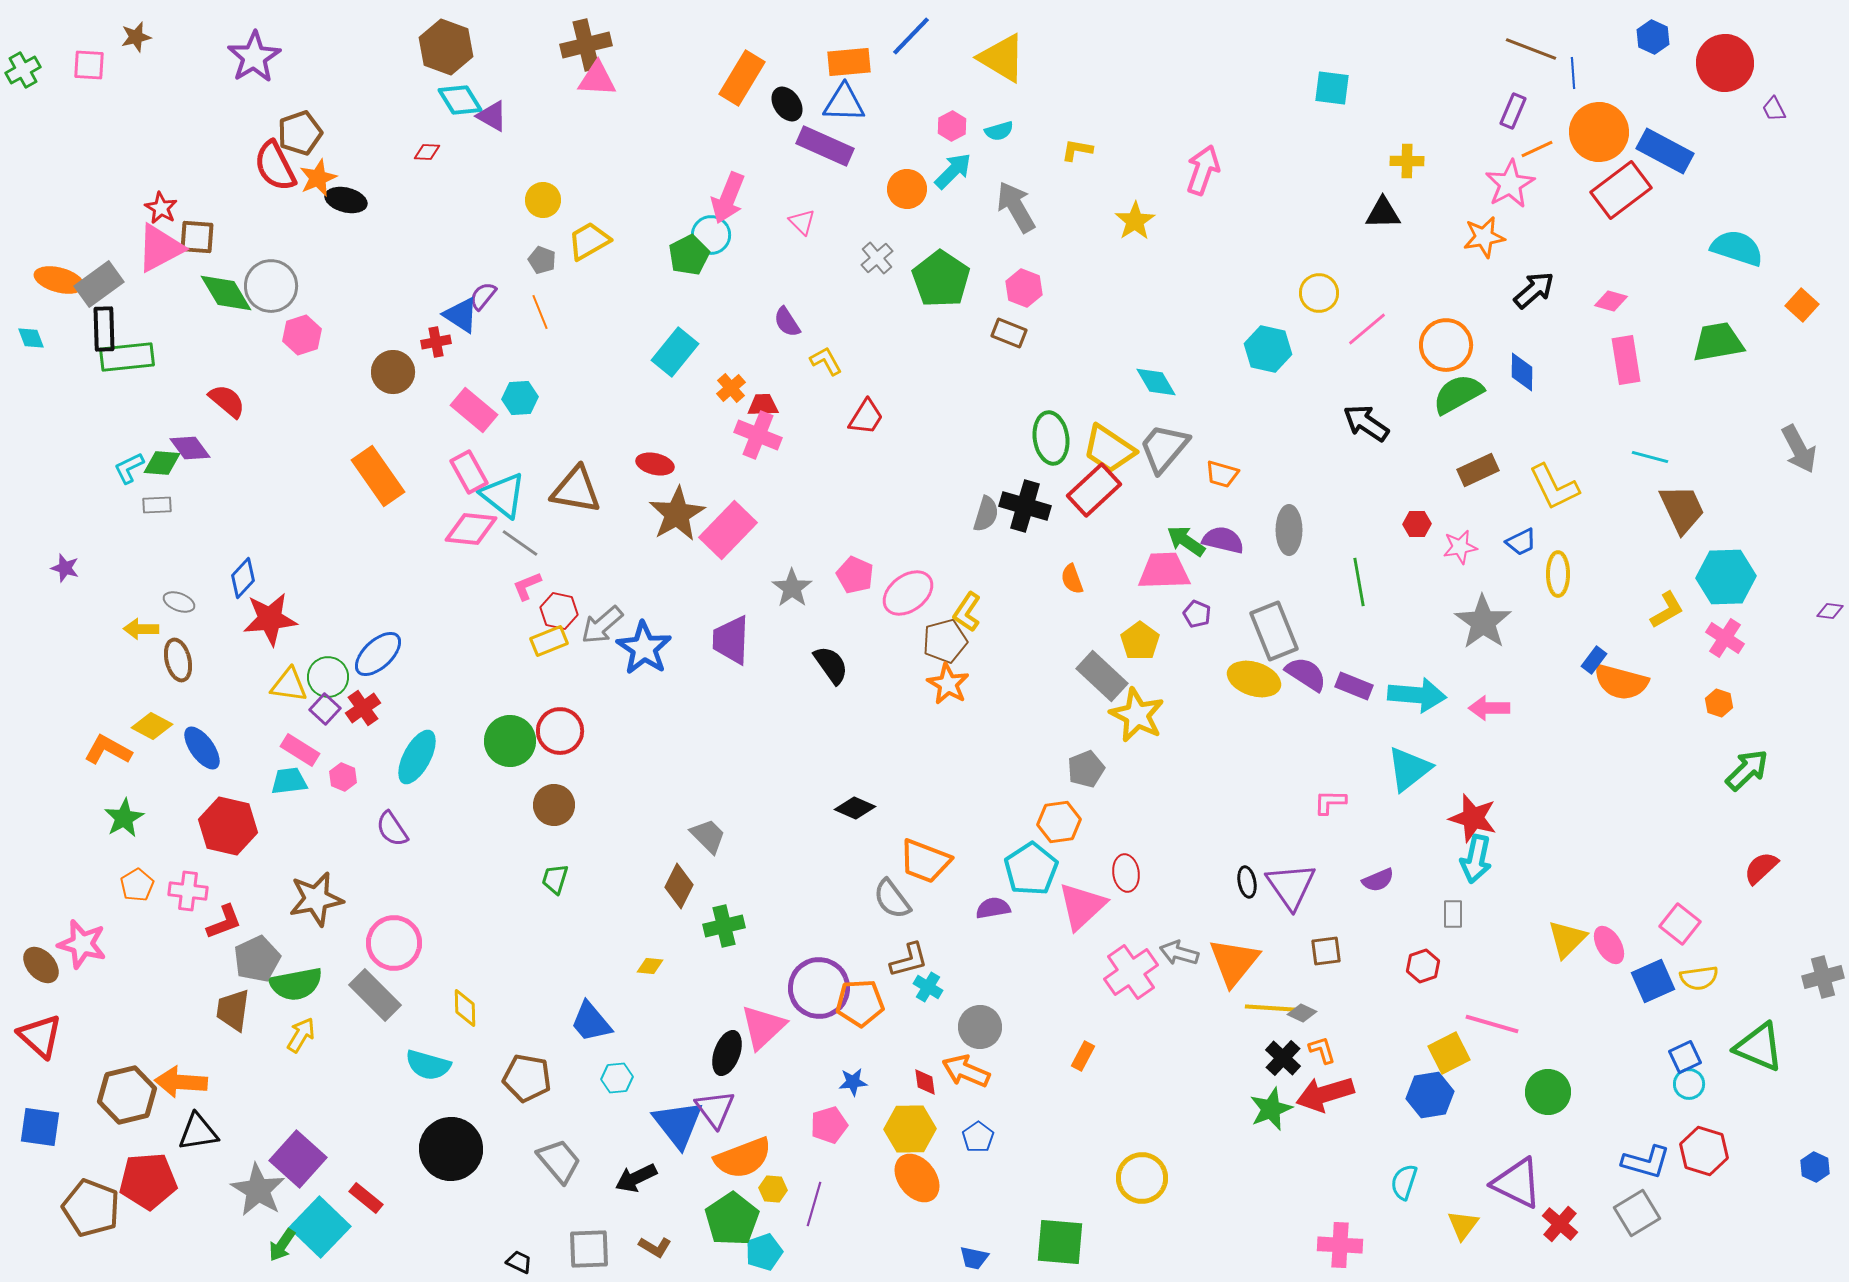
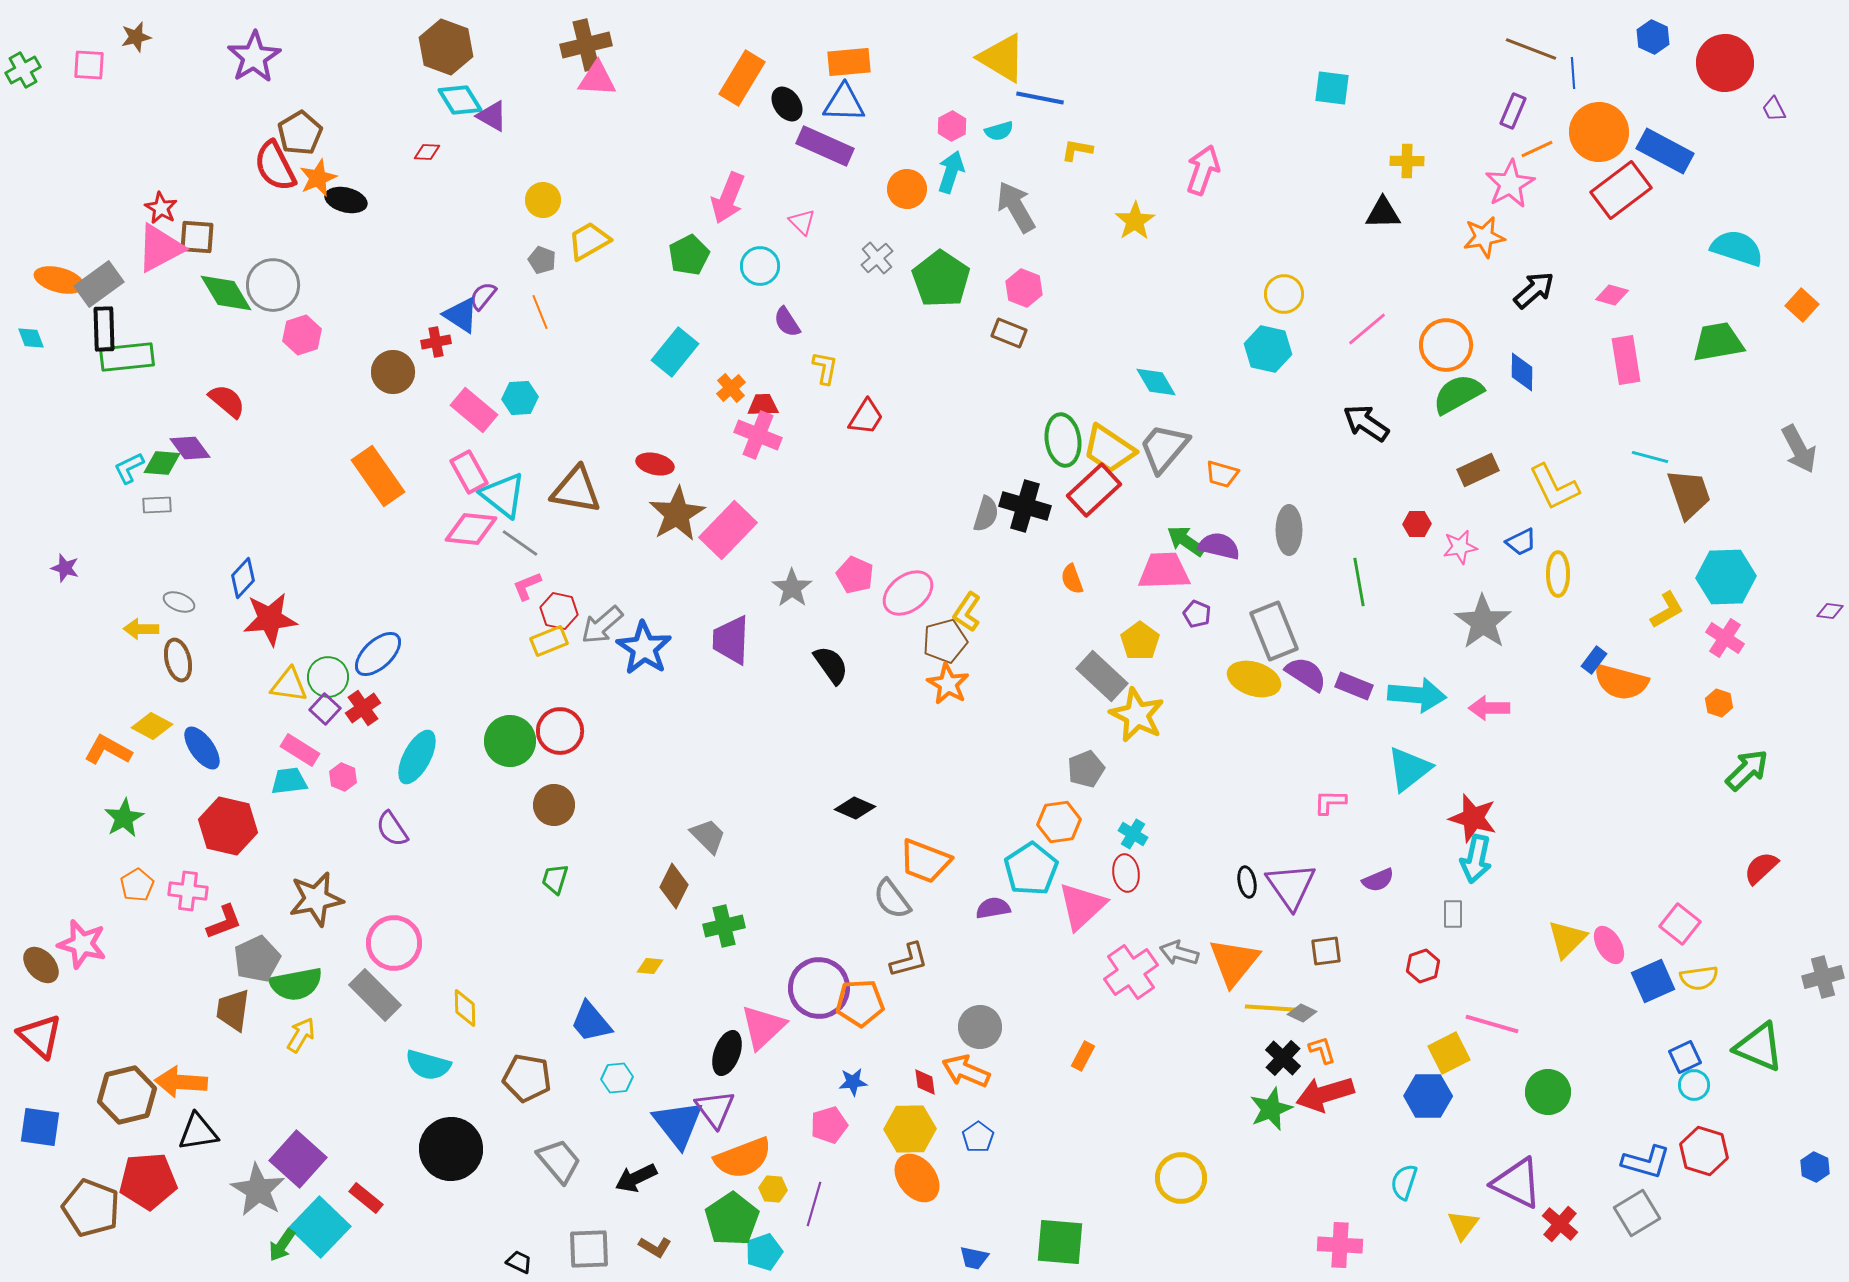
blue line at (911, 36): moved 129 px right, 62 px down; rotated 57 degrees clockwise
brown pentagon at (300, 133): rotated 12 degrees counterclockwise
cyan arrow at (953, 171): moved 2 px left, 1 px down; rotated 27 degrees counterclockwise
cyan circle at (711, 235): moved 49 px right, 31 px down
gray circle at (271, 286): moved 2 px right, 1 px up
yellow circle at (1319, 293): moved 35 px left, 1 px down
pink diamond at (1611, 301): moved 1 px right, 6 px up
yellow L-shape at (826, 361): moved 1 px left, 7 px down; rotated 40 degrees clockwise
green ellipse at (1051, 438): moved 12 px right, 2 px down
brown trapezoid at (1682, 509): moved 7 px right, 15 px up; rotated 6 degrees clockwise
purple semicircle at (1223, 540): moved 4 px left, 6 px down
brown diamond at (679, 886): moved 5 px left
cyan cross at (928, 987): moved 205 px right, 153 px up
cyan circle at (1689, 1084): moved 5 px right, 1 px down
blue hexagon at (1430, 1095): moved 2 px left, 1 px down; rotated 9 degrees clockwise
yellow circle at (1142, 1178): moved 39 px right
